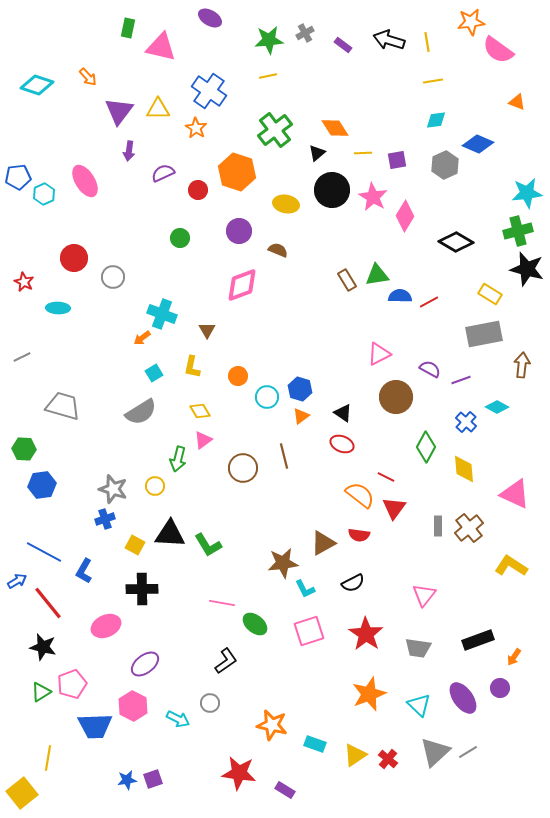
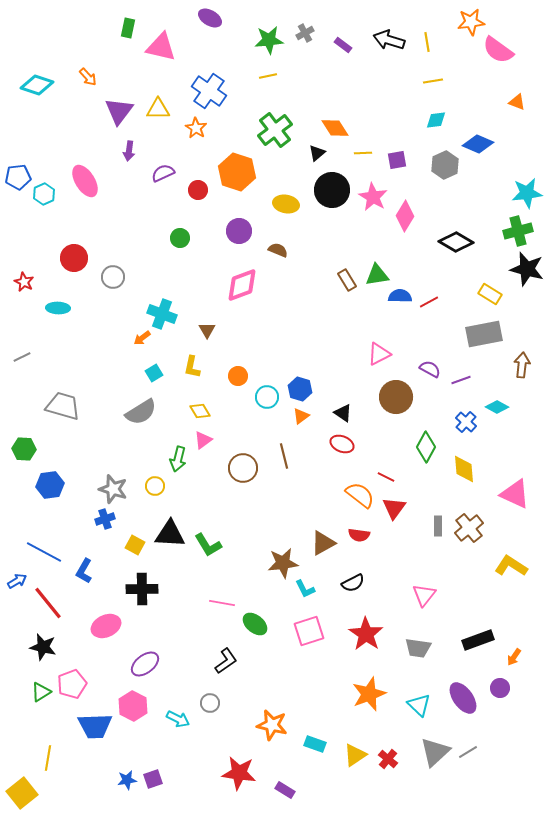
blue hexagon at (42, 485): moved 8 px right
